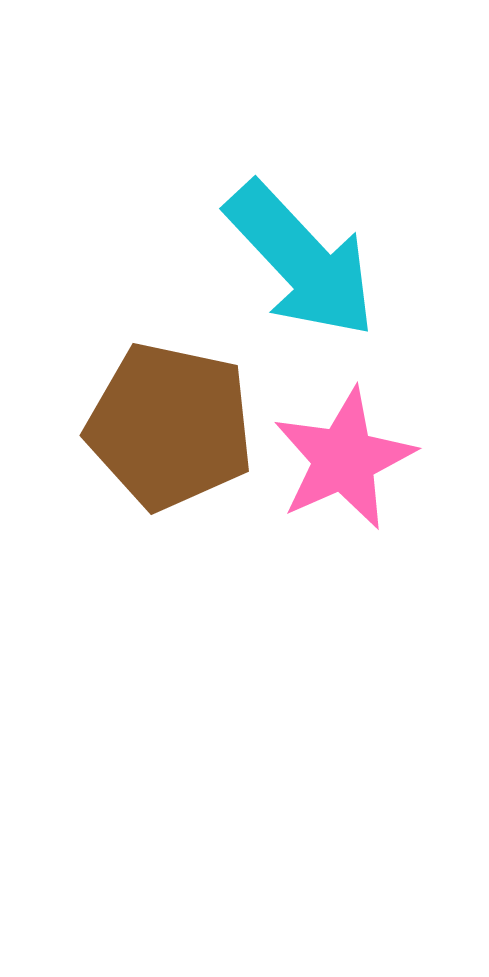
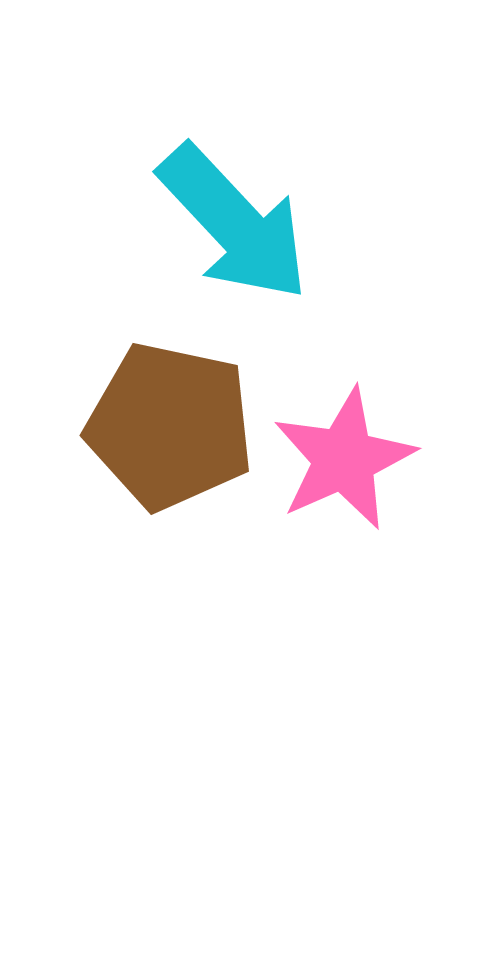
cyan arrow: moved 67 px left, 37 px up
